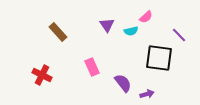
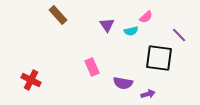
brown rectangle: moved 17 px up
red cross: moved 11 px left, 5 px down
purple semicircle: rotated 138 degrees clockwise
purple arrow: moved 1 px right
